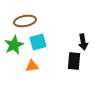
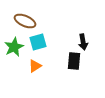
brown ellipse: rotated 35 degrees clockwise
green star: moved 2 px down
orange triangle: moved 3 px right; rotated 24 degrees counterclockwise
